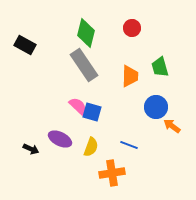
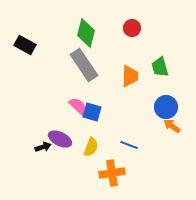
blue circle: moved 10 px right
black arrow: moved 12 px right, 2 px up; rotated 42 degrees counterclockwise
